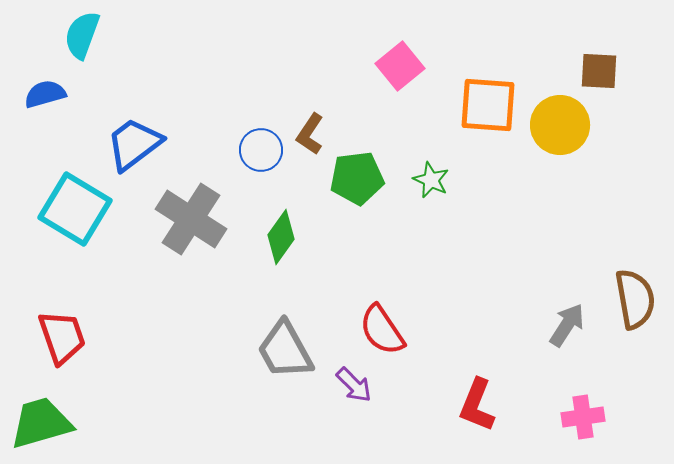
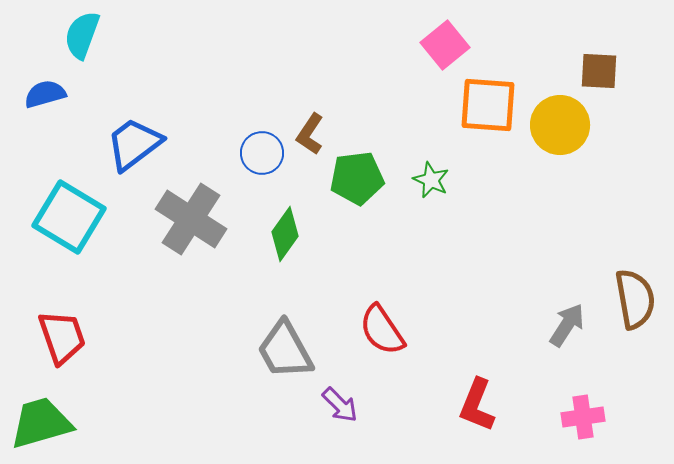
pink square: moved 45 px right, 21 px up
blue circle: moved 1 px right, 3 px down
cyan square: moved 6 px left, 8 px down
green diamond: moved 4 px right, 3 px up
purple arrow: moved 14 px left, 20 px down
